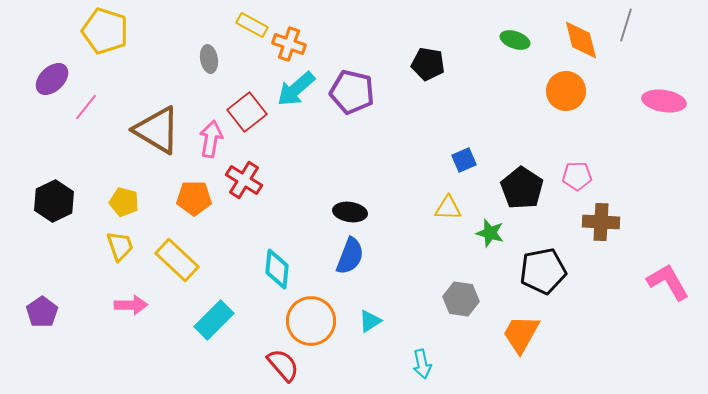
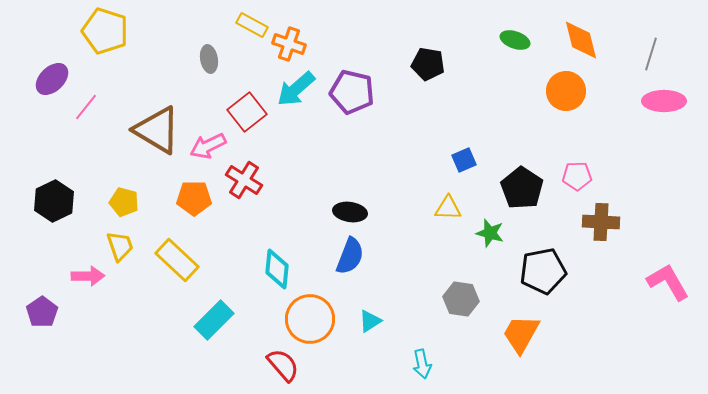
gray line at (626, 25): moved 25 px right, 29 px down
pink ellipse at (664, 101): rotated 9 degrees counterclockwise
pink arrow at (211, 139): moved 3 px left, 7 px down; rotated 126 degrees counterclockwise
pink arrow at (131, 305): moved 43 px left, 29 px up
orange circle at (311, 321): moved 1 px left, 2 px up
